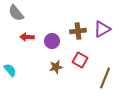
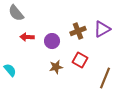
brown cross: rotated 14 degrees counterclockwise
